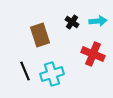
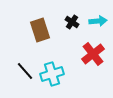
brown rectangle: moved 5 px up
red cross: rotated 30 degrees clockwise
black line: rotated 18 degrees counterclockwise
